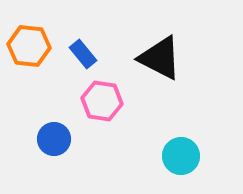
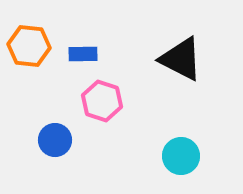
blue rectangle: rotated 52 degrees counterclockwise
black triangle: moved 21 px right, 1 px down
pink hexagon: rotated 9 degrees clockwise
blue circle: moved 1 px right, 1 px down
